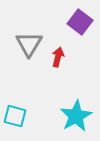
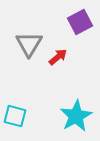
purple square: rotated 25 degrees clockwise
red arrow: rotated 36 degrees clockwise
